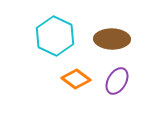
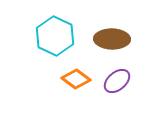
purple ellipse: rotated 20 degrees clockwise
